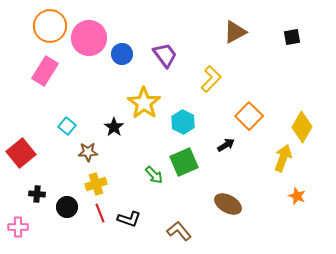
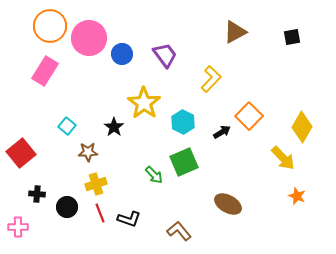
black arrow: moved 4 px left, 13 px up
yellow arrow: rotated 116 degrees clockwise
